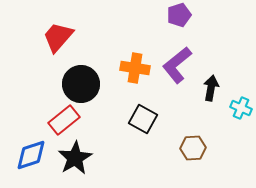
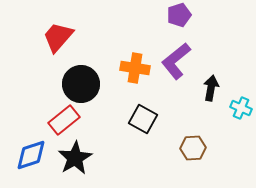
purple L-shape: moved 1 px left, 4 px up
